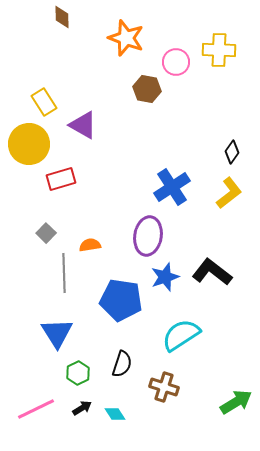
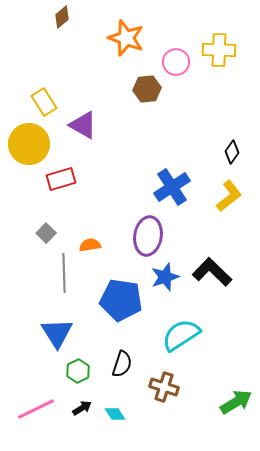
brown diamond: rotated 50 degrees clockwise
brown hexagon: rotated 16 degrees counterclockwise
yellow L-shape: moved 3 px down
black L-shape: rotated 6 degrees clockwise
green hexagon: moved 2 px up
